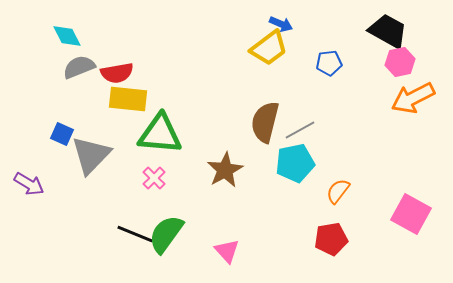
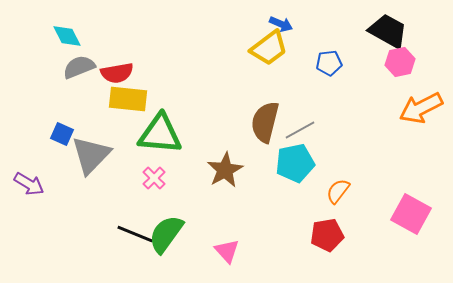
orange arrow: moved 8 px right, 10 px down
red pentagon: moved 4 px left, 4 px up
